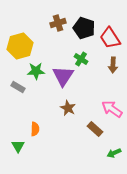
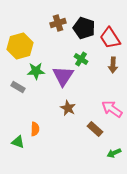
green triangle: moved 4 px up; rotated 40 degrees counterclockwise
